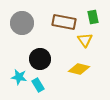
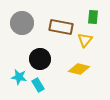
green rectangle: rotated 16 degrees clockwise
brown rectangle: moved 3 px left, 5 px down
yellow triangle: rotated 14 degrees clockwise
